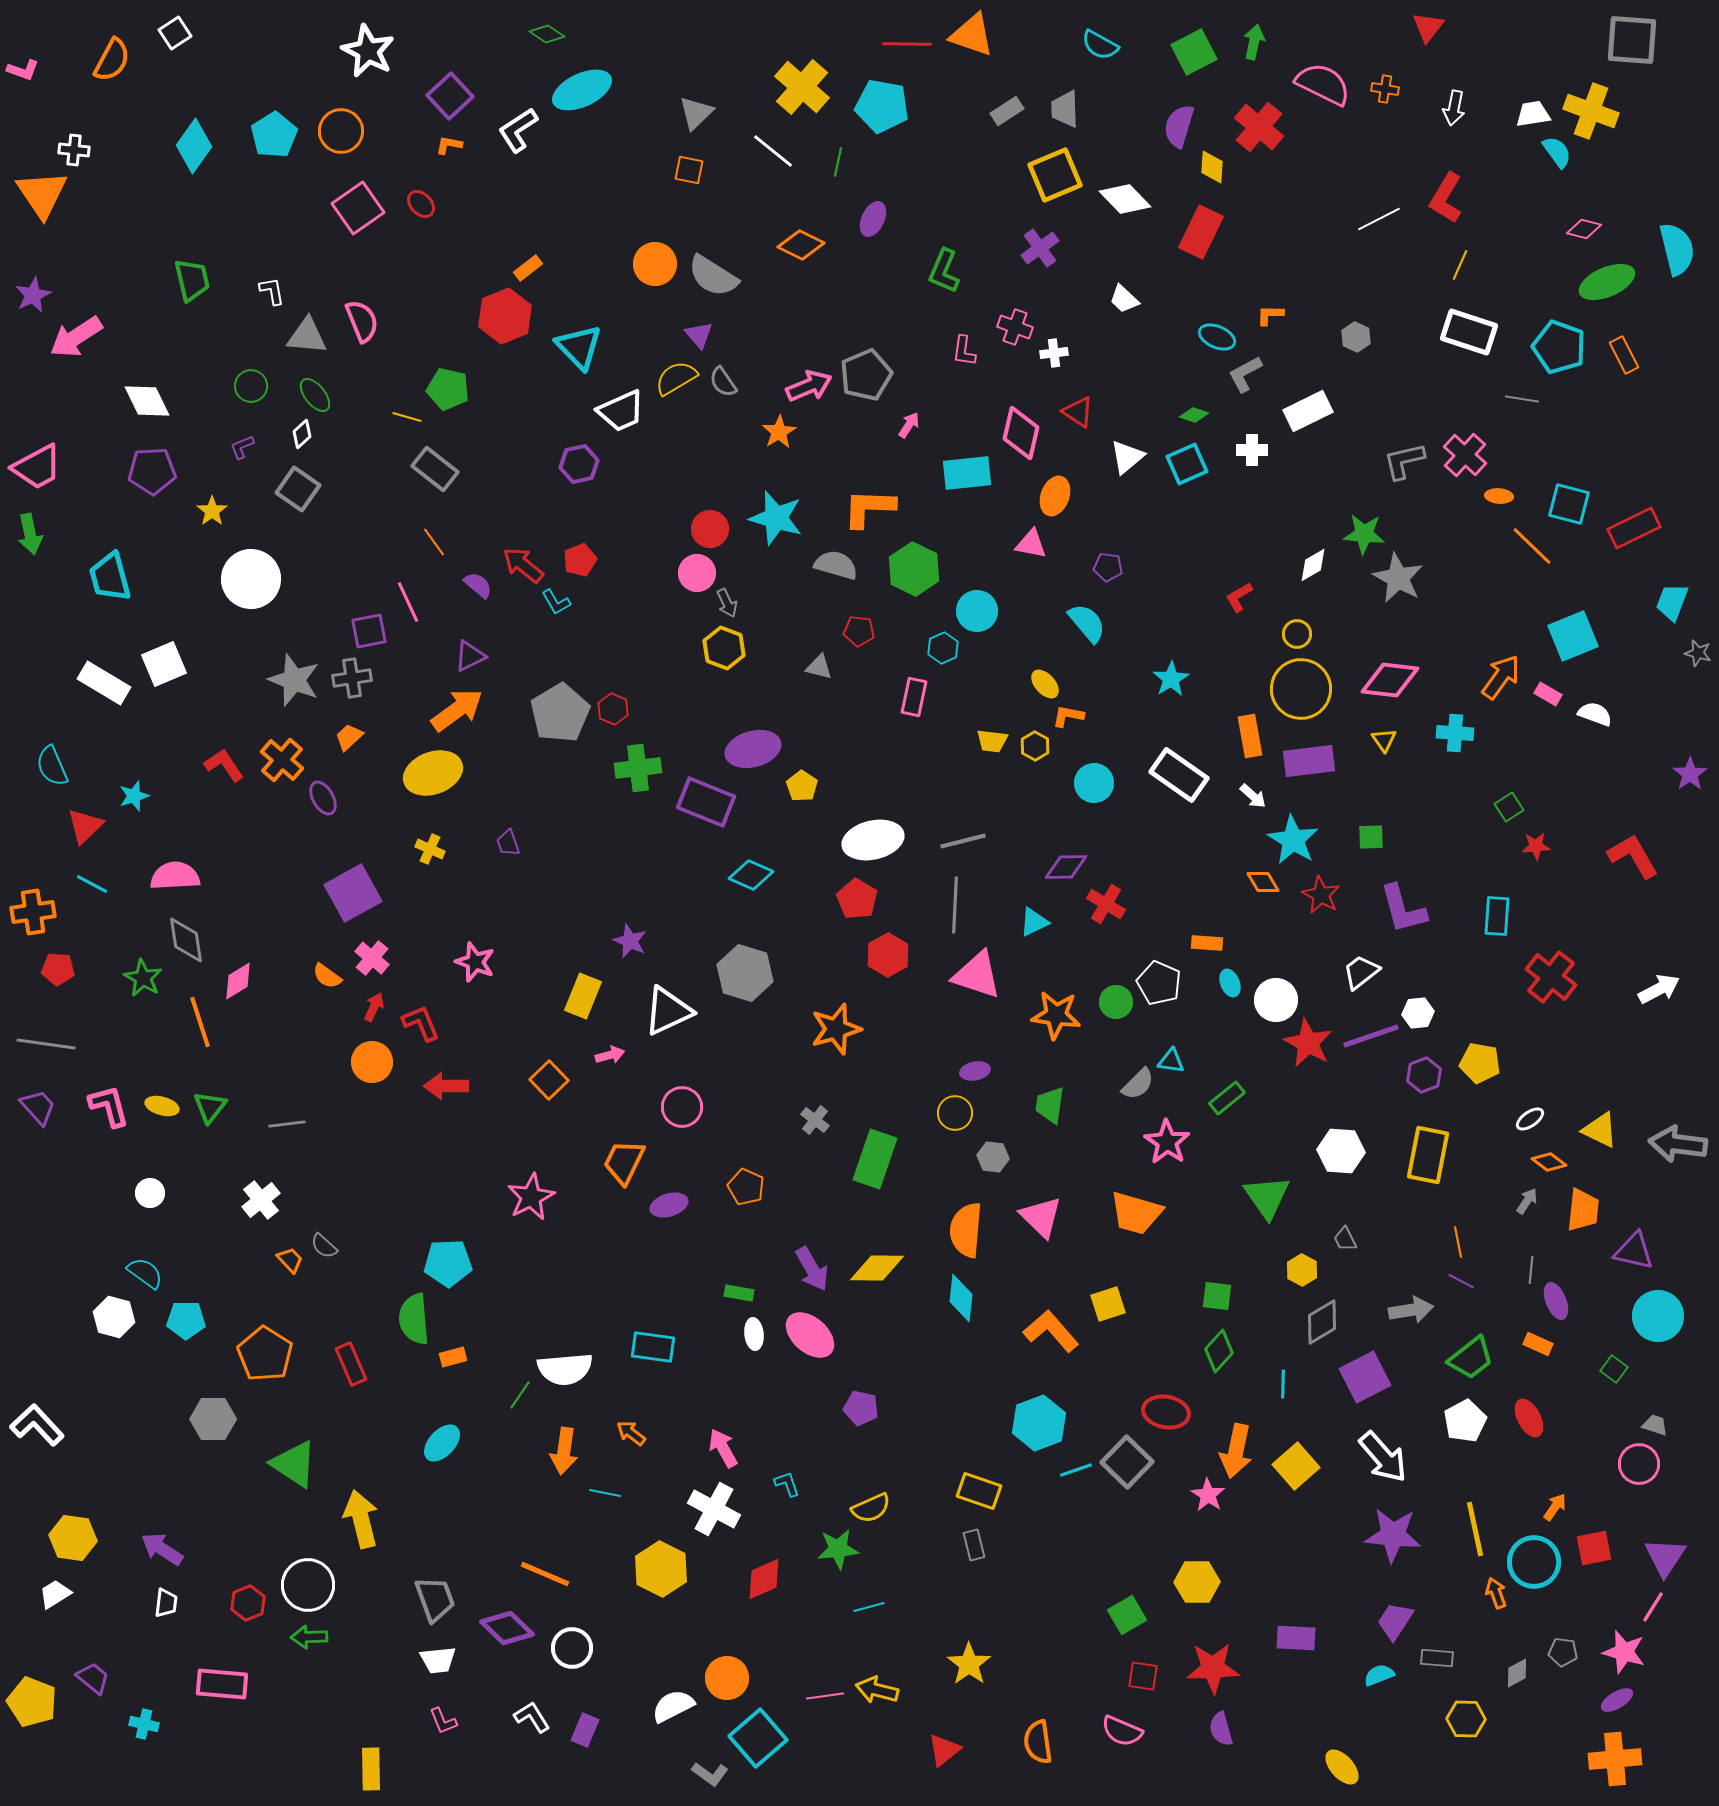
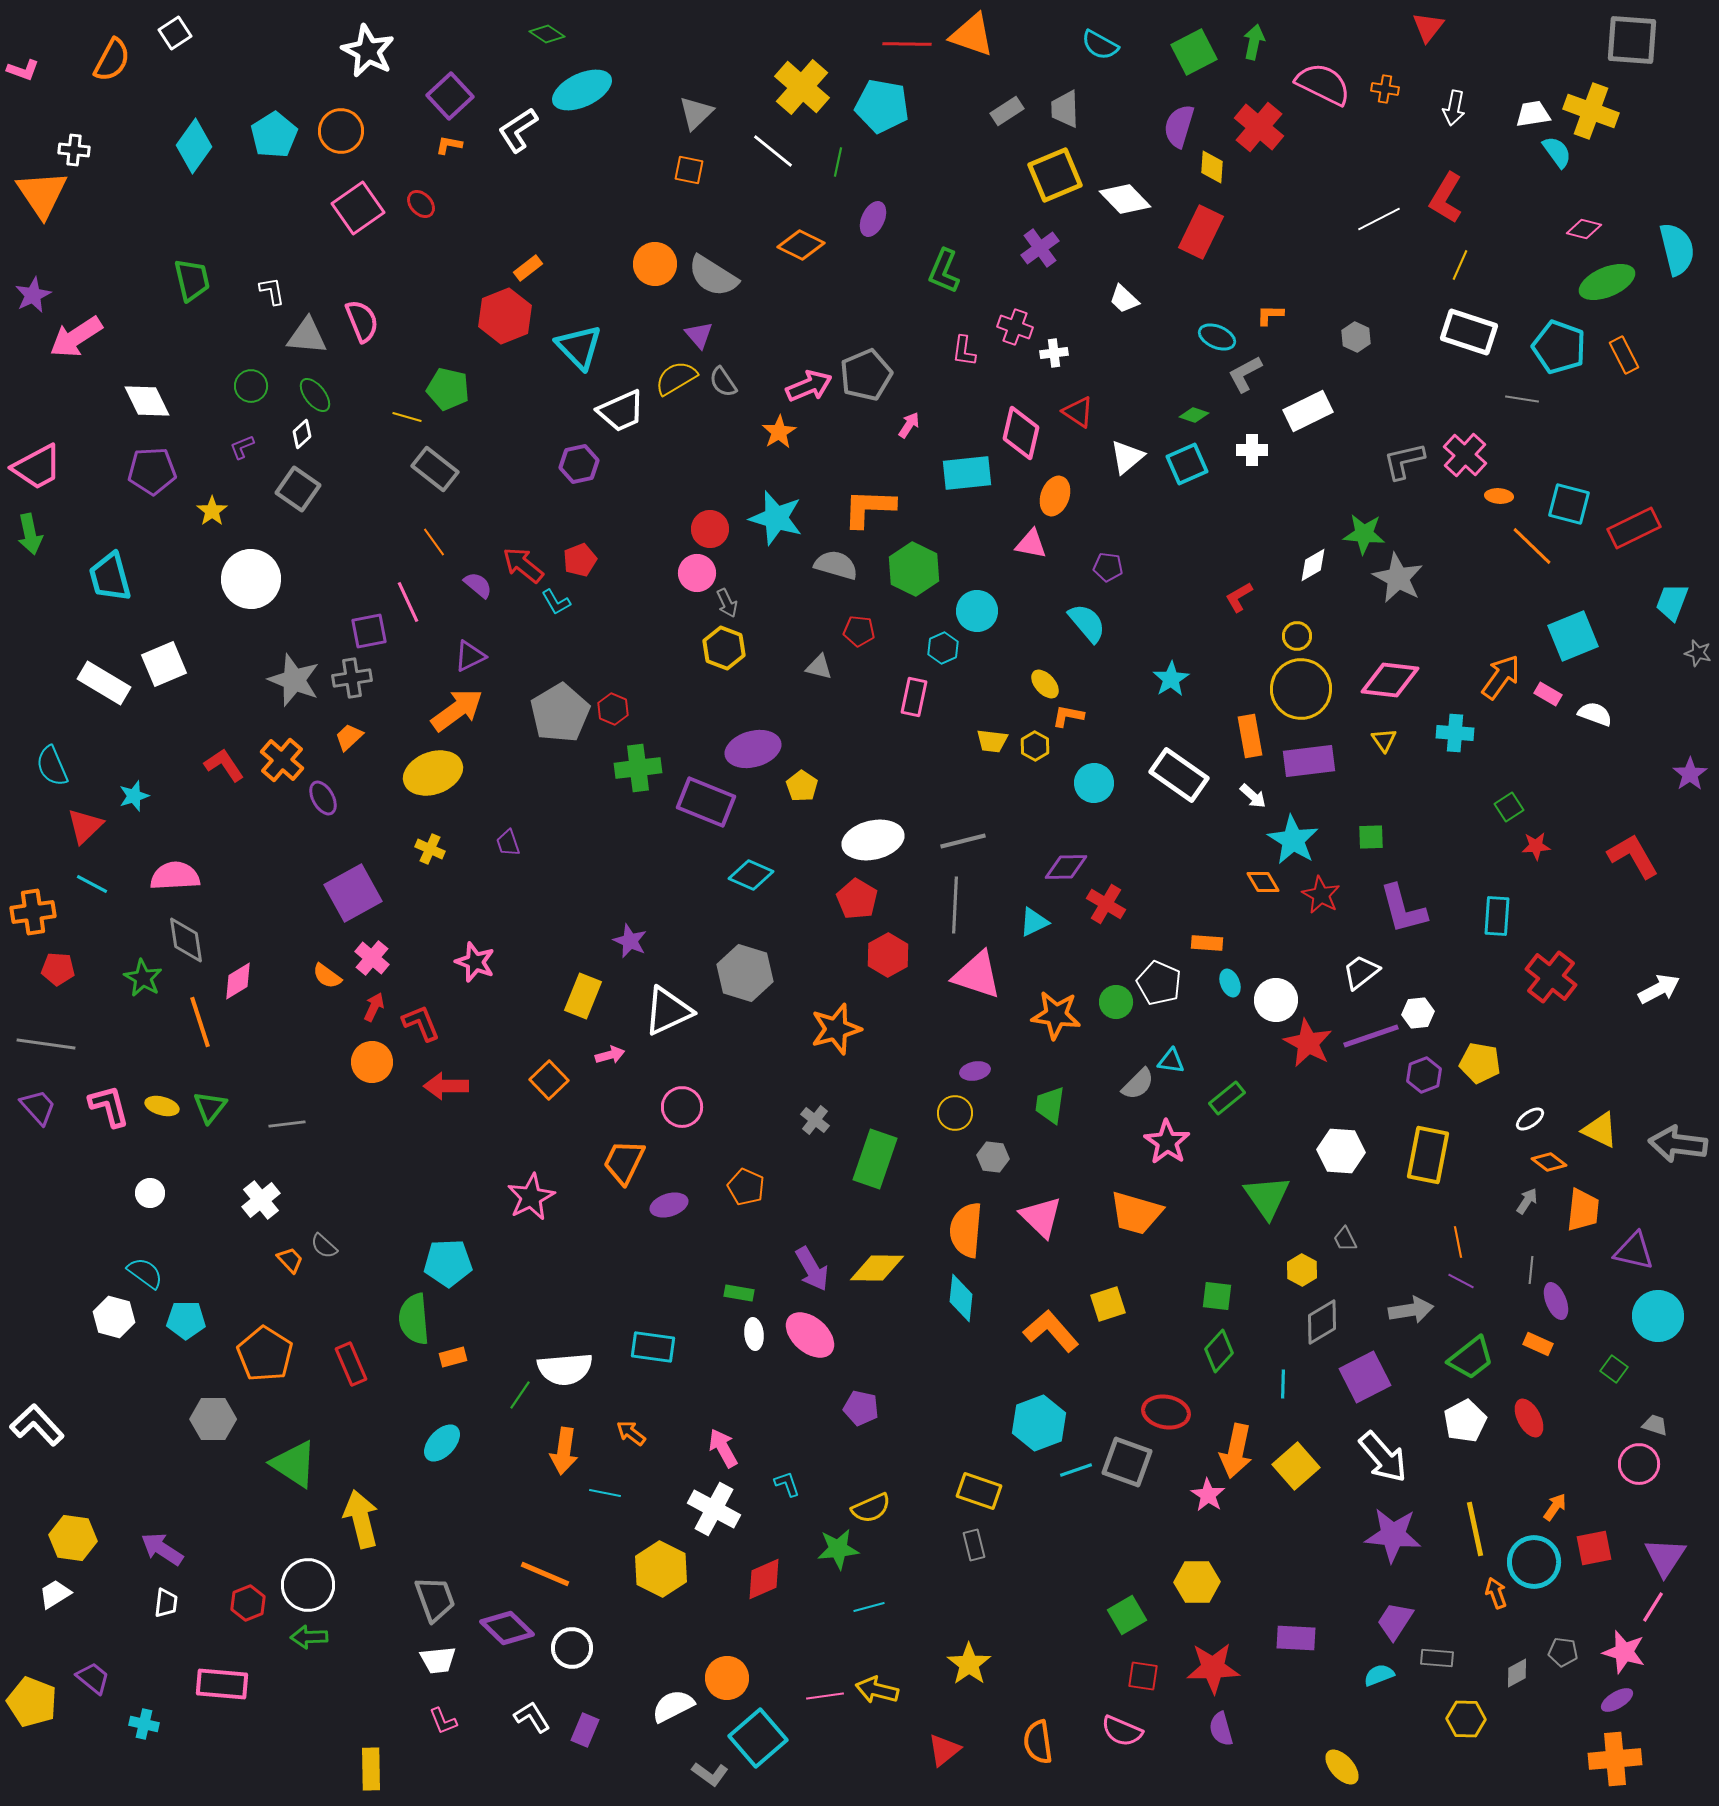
yellow circle at (1297, 634): moved 2 px down
gray square at (1127, 1462): rotated 24 degrees counterclockwise
